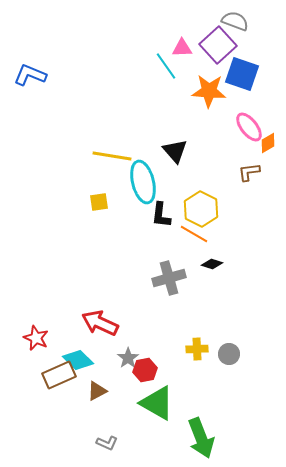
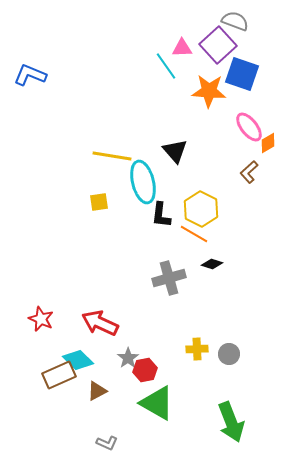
brown L-shape: rotated 35 degrees counterclockwise
red star: moved 5 px right, 19 px up
green arrow: moved 30 px right, 16 px up
